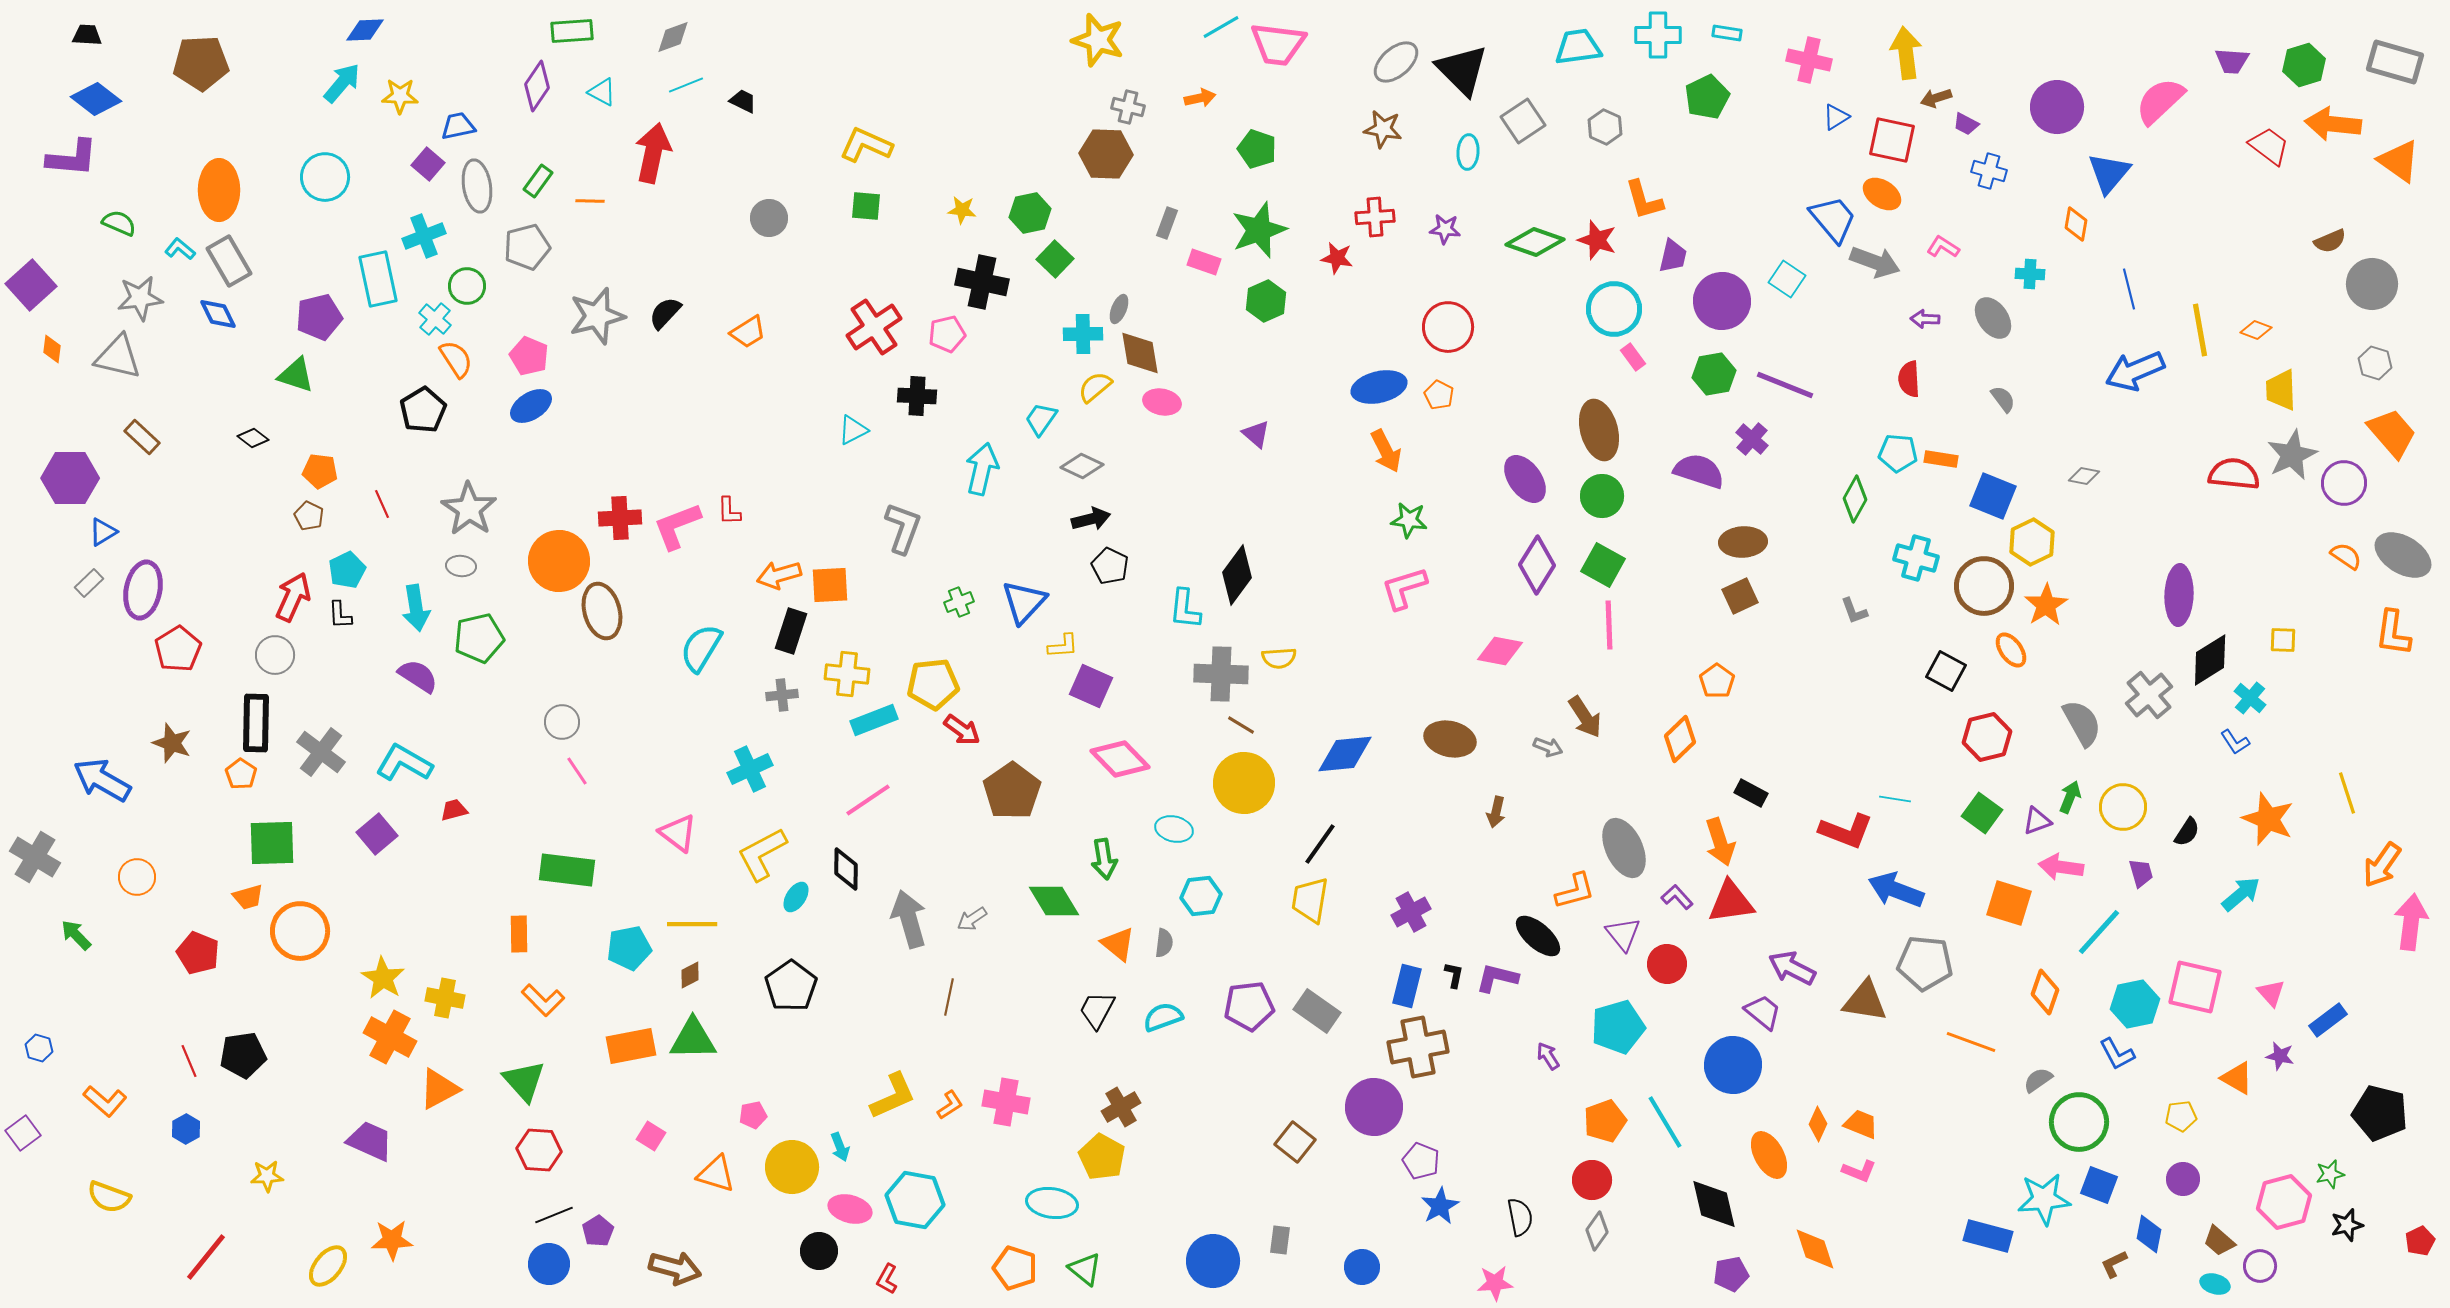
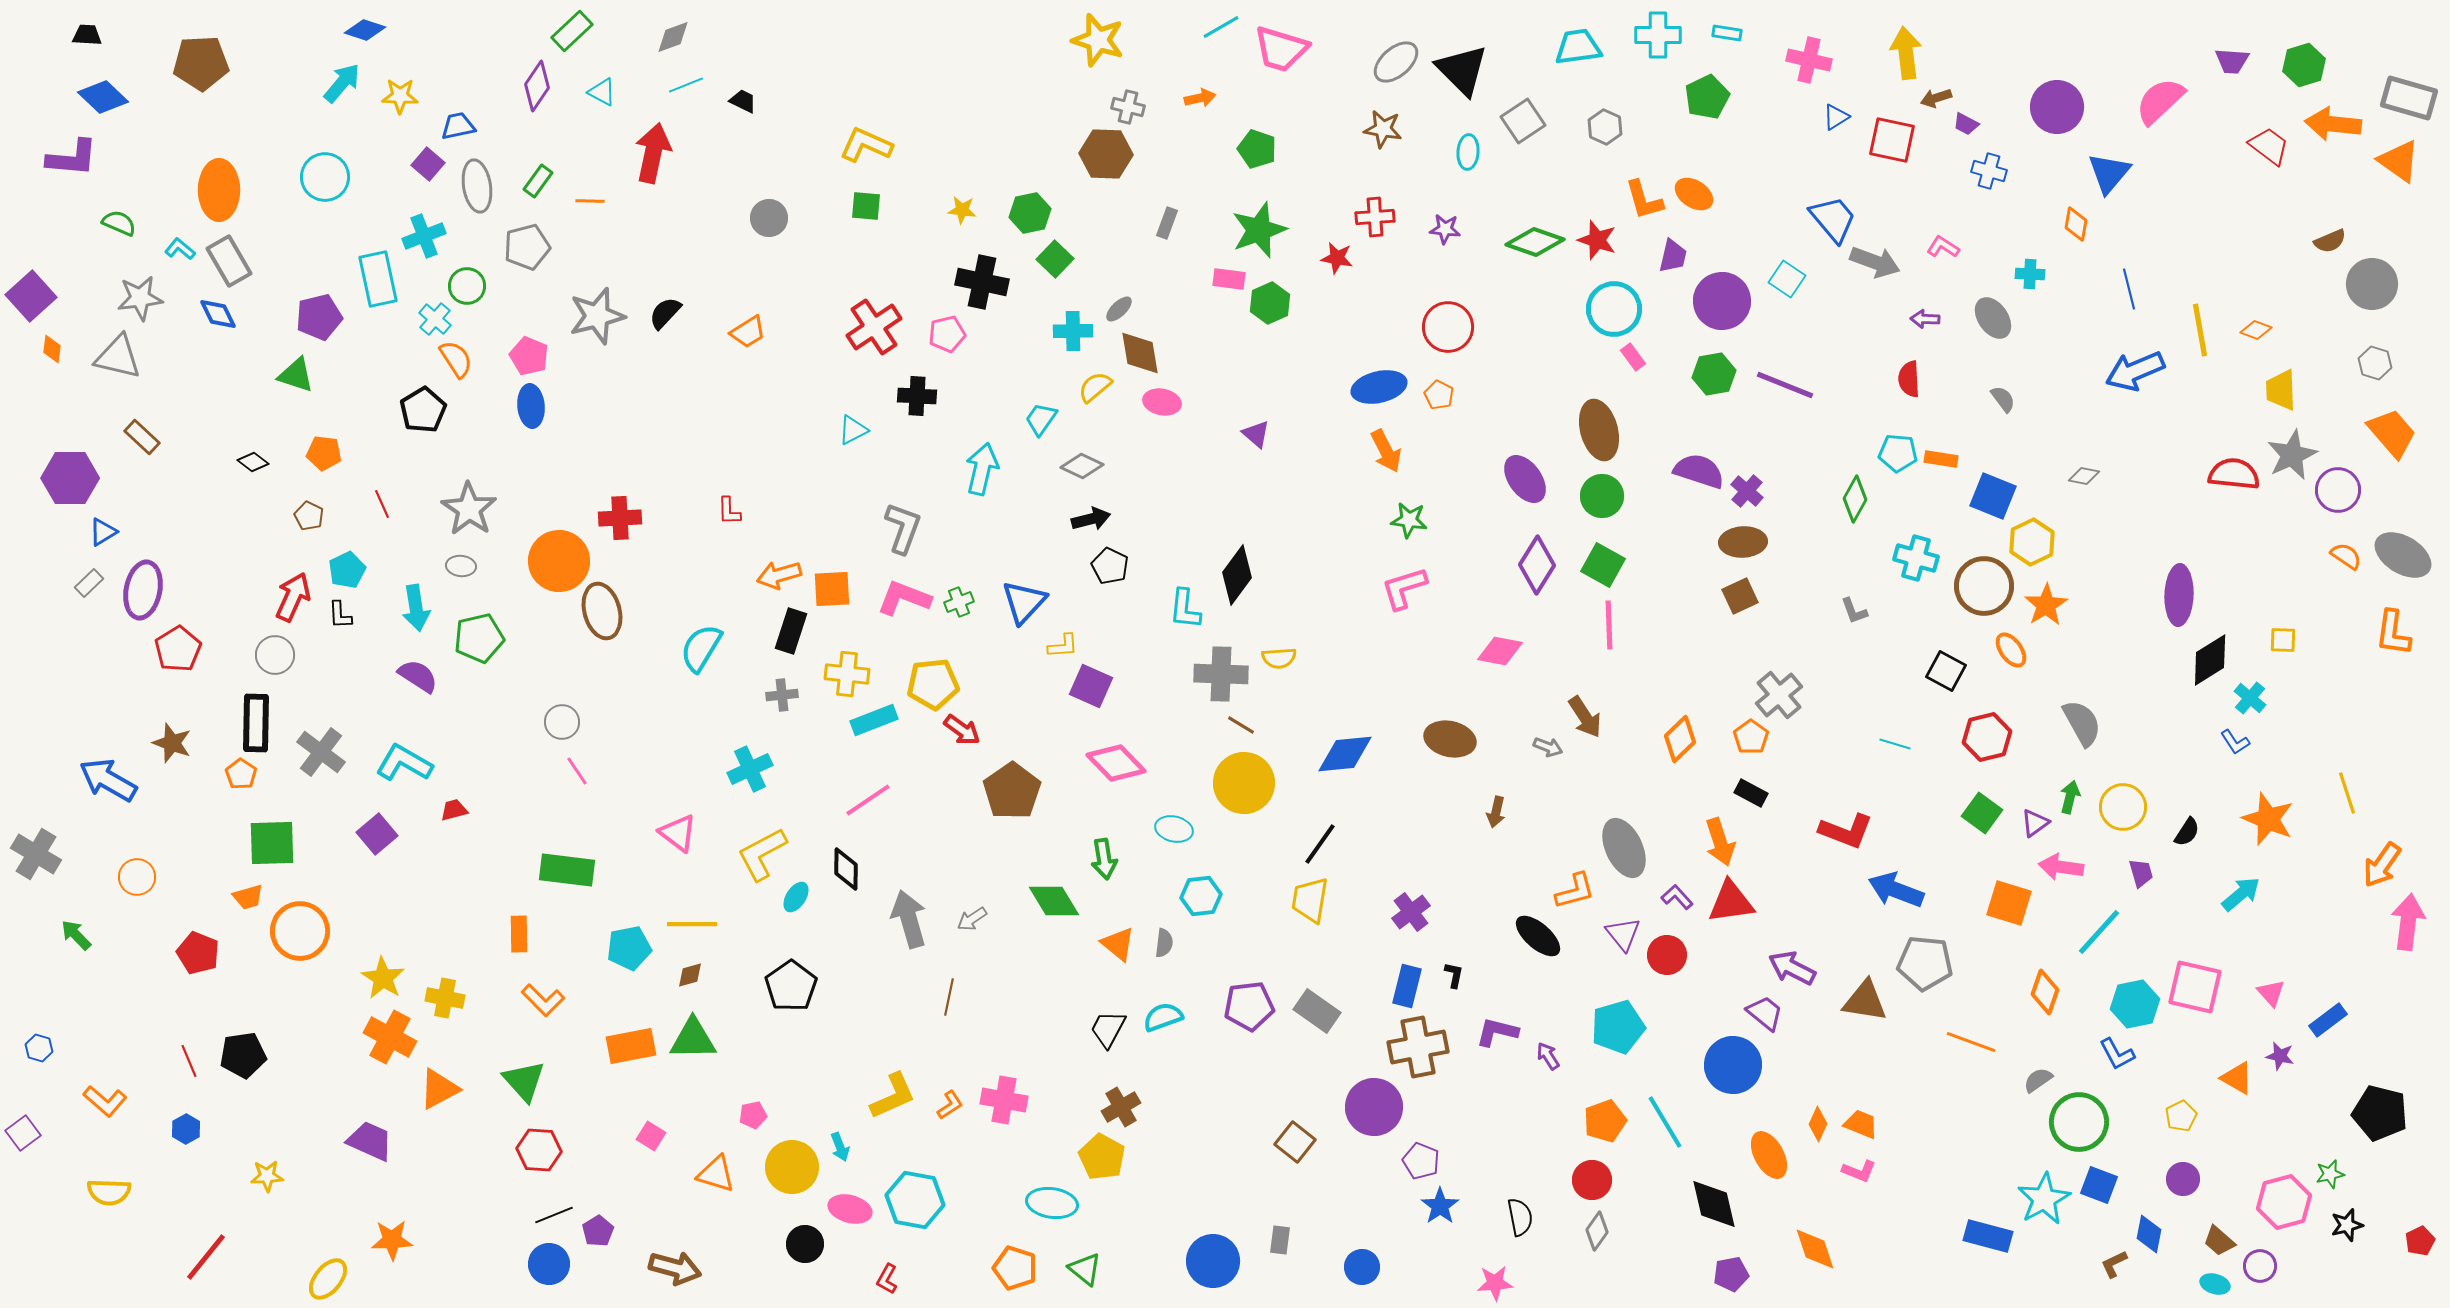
blue diamond at (365, 30): rotated 21 degrees clockwise
green rectangle at (572, 31): rotated 39 degrees counterclockwise
pink trapezoid at (1278, 44): moved 3 px right, 5 px down; rotated 10 degrees clockwise
gray rectangle at (2395, 62): moved 14 px right, 36 px down
blue diamond at (96, 99): moved 7 px right, 2 px up; rotated 6 degrees clockwise
orange ellipse at (1882, 194): moved 188 px left
pink rectangle at (1204, 262): moved 25 px right, 17 px down; rotated 12 degrees counterclockwise
purple square at (31, 285): moved 11 px down
green hexagon at (1266, 301): moved 4 px right, 2 px down
gray ellipse at (1119, 309): rotated 24 degrees clockwise
cyan cross at (1083, 334): moved 10 px left, 3 px up
blue ellipse at (531, 406): rotated 63 degrees counterclockwise
black diamond at (253, 438): moved 24 px down
purple cross at (1752, 439): moved 5 px left, 52 px down
orange pentagon at (320, 471): moved 4 px right, 18 px up
purple circle at (2344, 483): moved 6 px left, 7 px down
pink L-shape at (677, 526): moved 227 px right, 72 px down; rotated 42 degrees clockwise
orange square at (830, 585): moved 2 px right, 4 px down
orange pentagon at (1717, 681): moved 34 px right, 56 px down
gray cross at (2149, 695): moved 370 px left
pink diamond at (1120, 759): moved 4 px left, 4 px down
blue arrow at (102, 780): moved 6 px right
green arrow at (2070, 797): rotated 8 degrees counterclockwise
cyan line at (1895, 799): moved 55 px up; rotated 8 degrees clockwise
purple triangle at (2037, 821): moved 2 px left, 2 px down; rotated 16 degrees counterclockwise
gray cross at (35, 857): moved 1 px right, 3 px up
purple cross at (1411, 912): rotated 9 degrees counterclockwise
pink arrow at (2411, 922): moved 3 px left
red circle at (1667, 964): moved 9 px up
brown diamond at (690, 975): rotated 12 degrees clockwise
purple L-shape at (1497, 978): moved 54 px down
black trapezoid at (1097, 1010): moved 11 px right, 19 px down
purple trapezoid at (1763, 1012): moved 2 px right, 1 px down
pink cross at (1006, 1102): moved 2 px left, 2 px up
yellow pentagon at (2181, 1116): rotated 20 degrees counterclockwise
yellow semicircle at (109, 1197): moved 5 px up; rotated 18 degrees counterclockwise
cyan star at (2044, 1199): rotated 24 degrees counterclockwise
blue star at (1440, 1206): rotated 6 degrees counterclockwise
black circle at (819, 1251): moved 14 px left, 7 px up
yellow ellipse at (328, 1266): moved 13 px down
